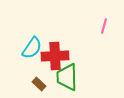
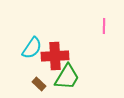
pink line: rotated 14 degrees counterclockwise
green trapezoid: rotated 148 degrees counterclockwise
